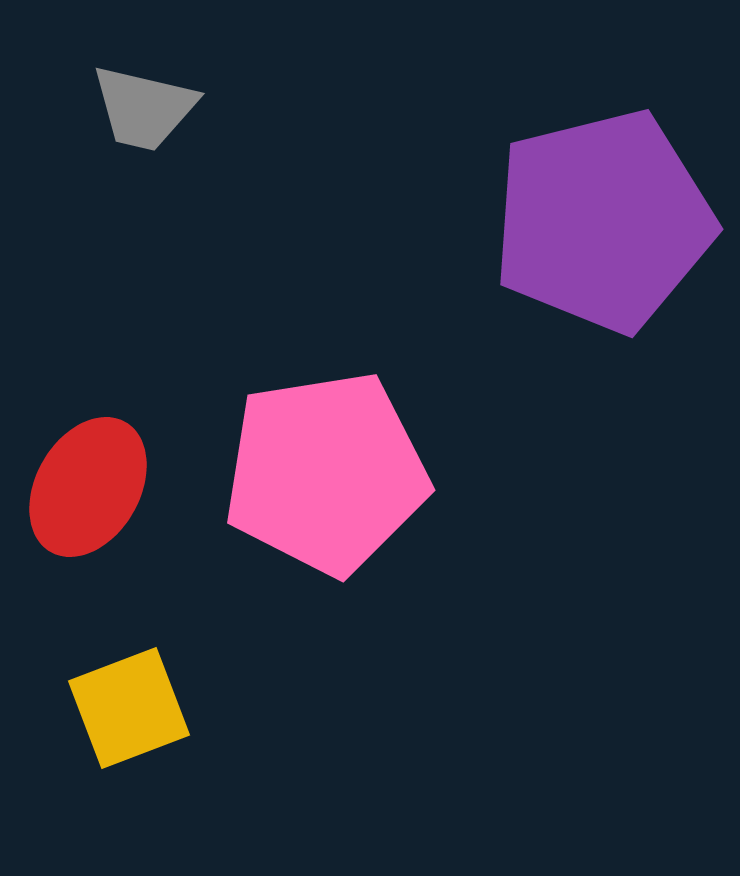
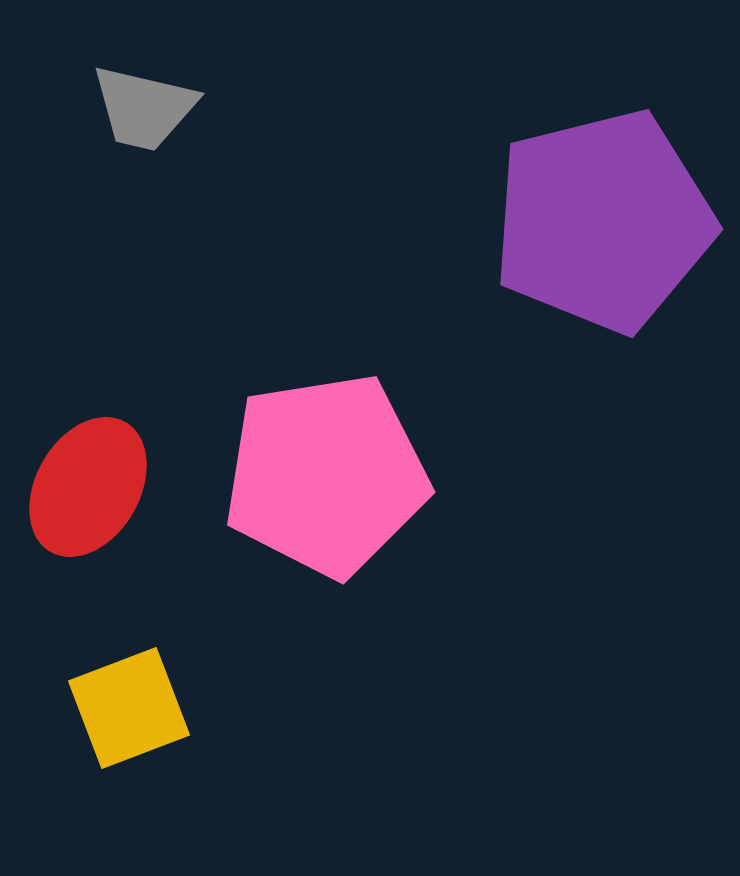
pink pentagon: moved 2 px down
